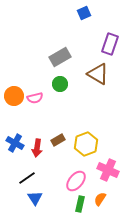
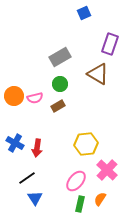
brown rectangle: moved 34 px up
yellow hexagon: rotated 15 degrees clockwise
pink cross: moved 1 px left; rotated 20 degrees clockwise
